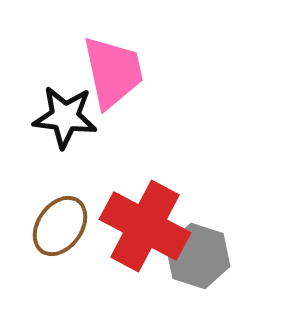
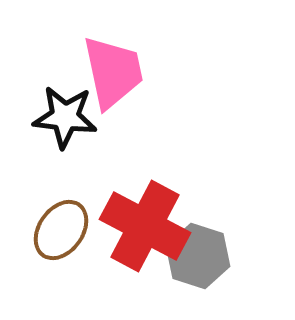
brown ellipse: moved 1 px right, 4 px down
